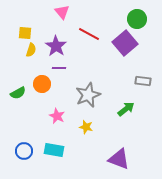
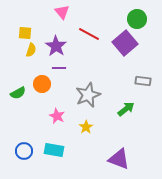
yellow star: rotated 24 degrees clockwise
